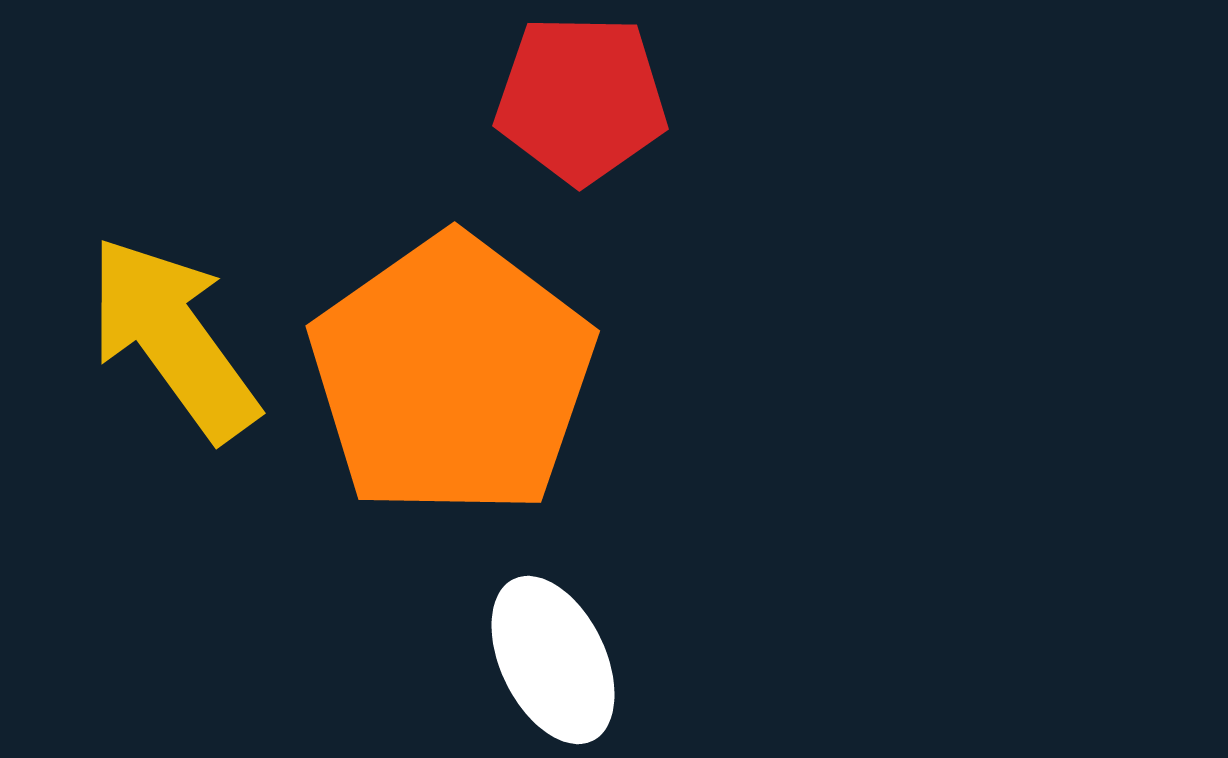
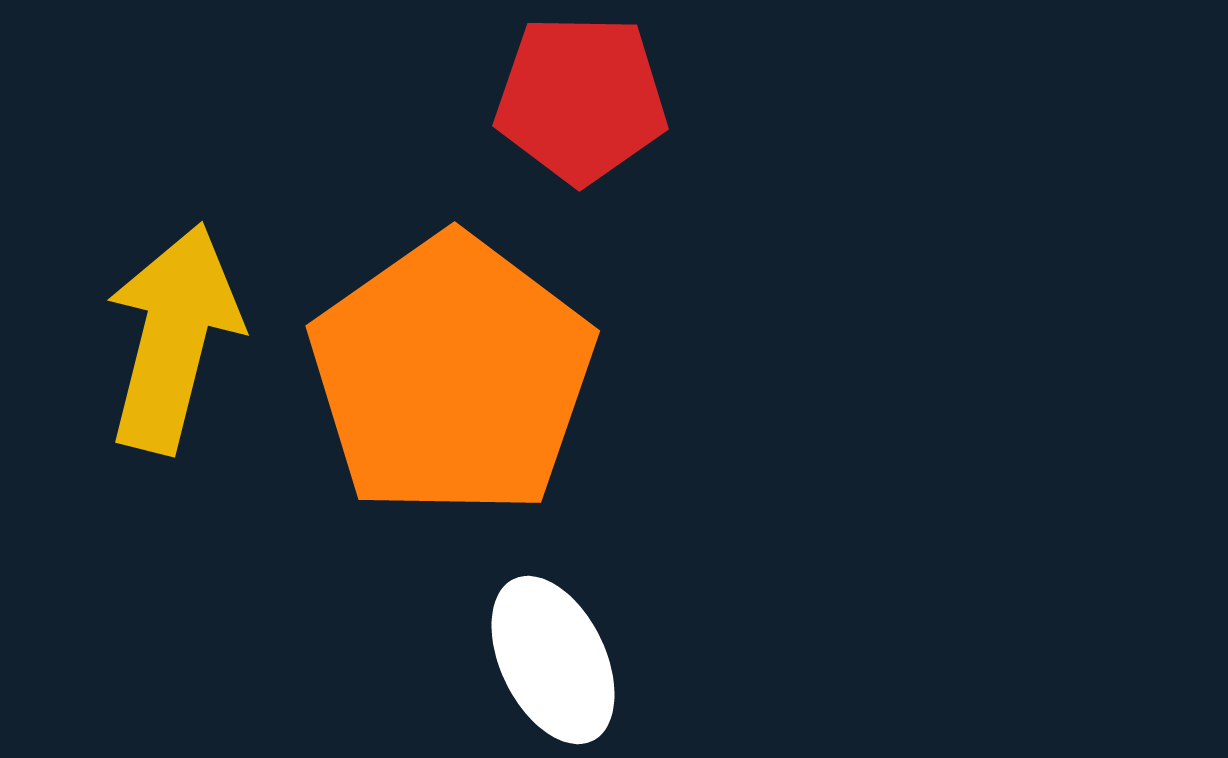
yellow arrow: rotated 50 degrees clockwise
